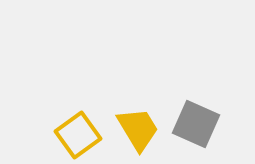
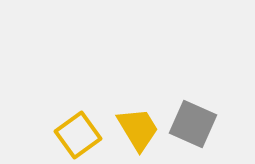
gray square: moved 3 px left
